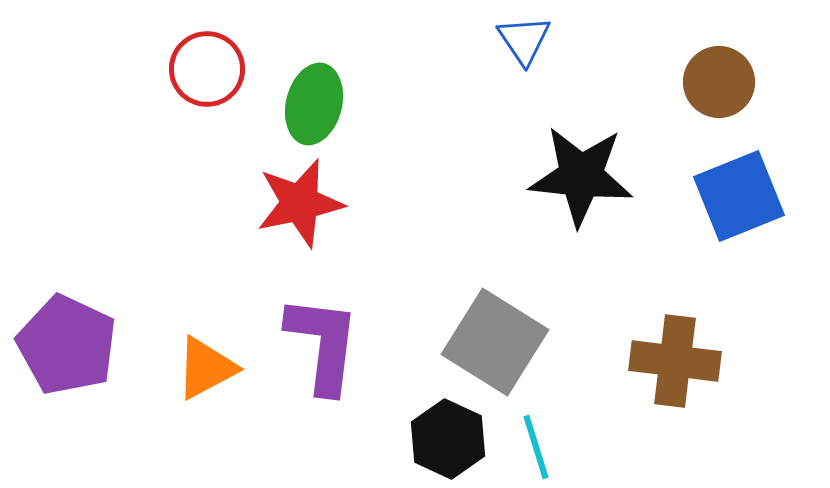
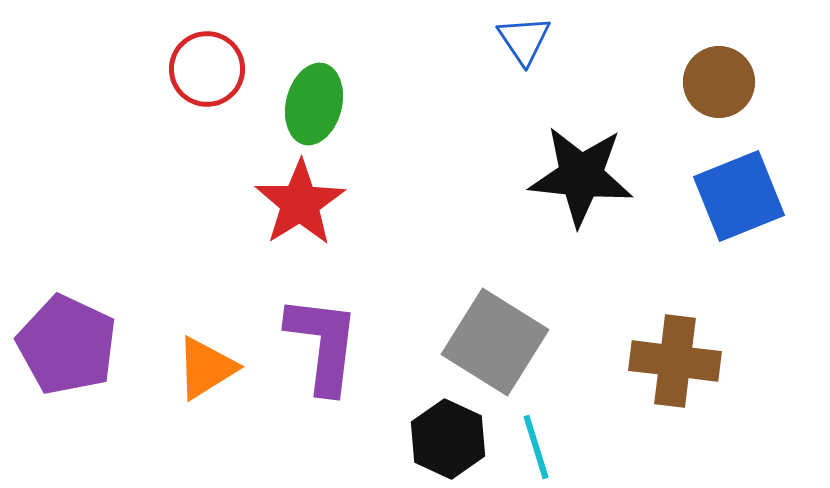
red star: rotated 20 degrees counterclockwise
orange triangle: rotated 4 degrees counterclockwise
